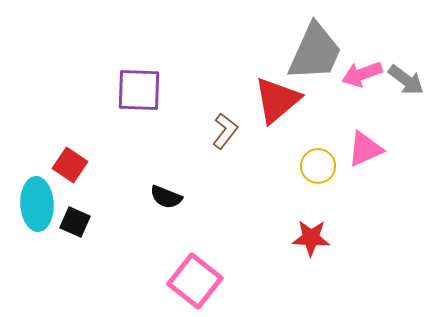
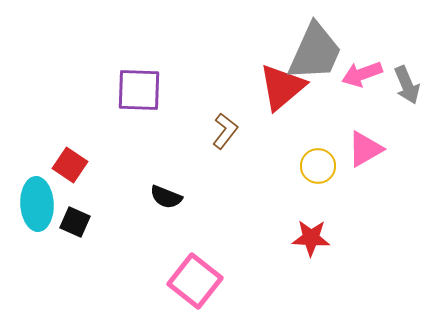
gray arrow: moved 1 px right, 5 px down; rotated 30 degrees clockwise
red triangle: moved 5 px right, 13 px up
pink triangle: rotated 6 degrees counterclockwise
